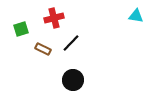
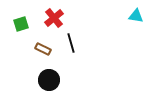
red cross: rotated 24 degrees counterclockwise
green square: moved 5 px up
black line: rotated 60 degrees counterclockwise
black circle: moved 24 px left
